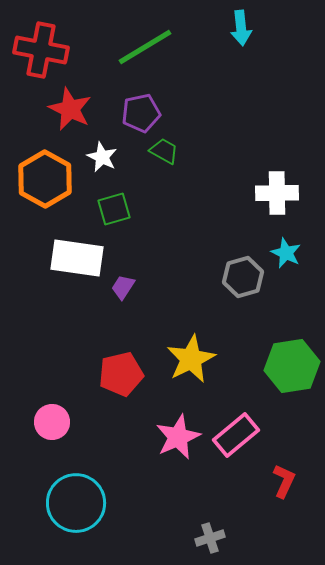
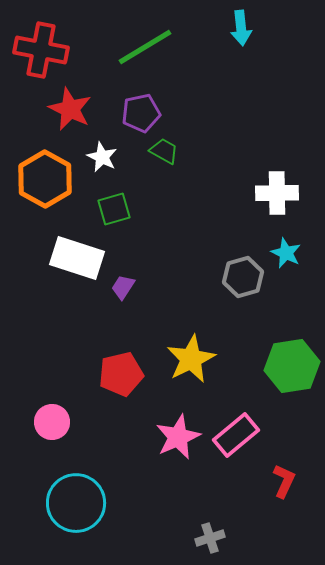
white rectangle: rotated 10 degrees clockwise
